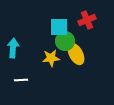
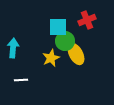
cyan square: moved 1 px left
yellow star: rotated 18 degrees counterclockwise
